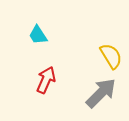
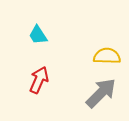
yellow semicircle: moved 4 px left; rotated 56 degrees counterclockwise
red arrow: moved 7 px left
